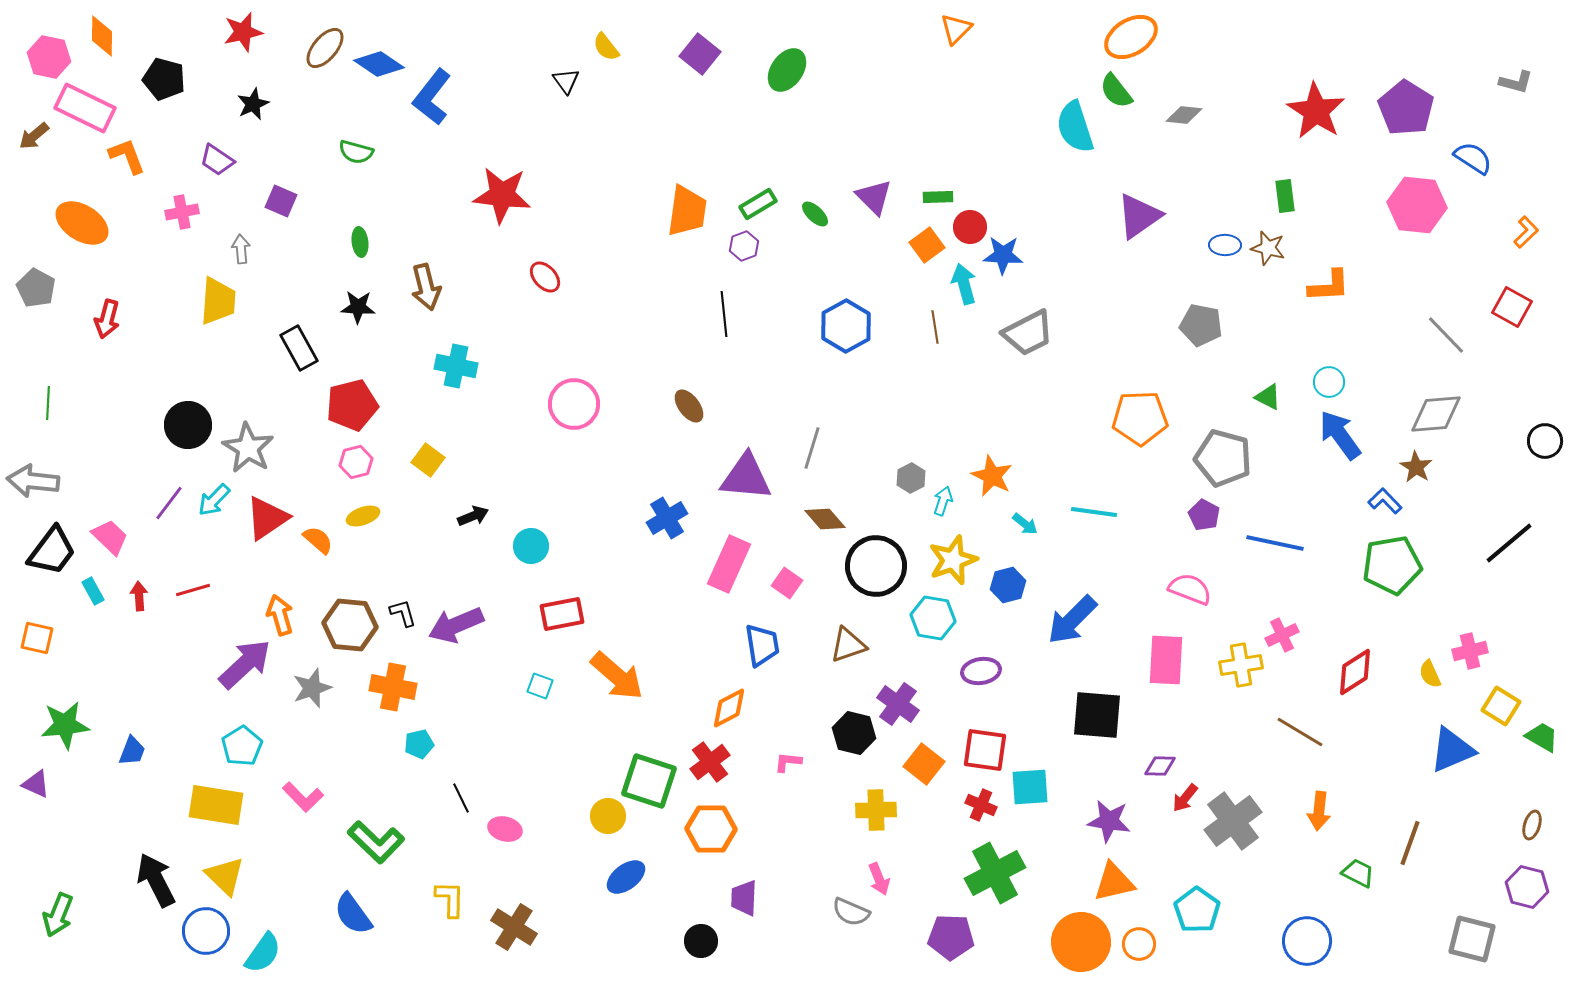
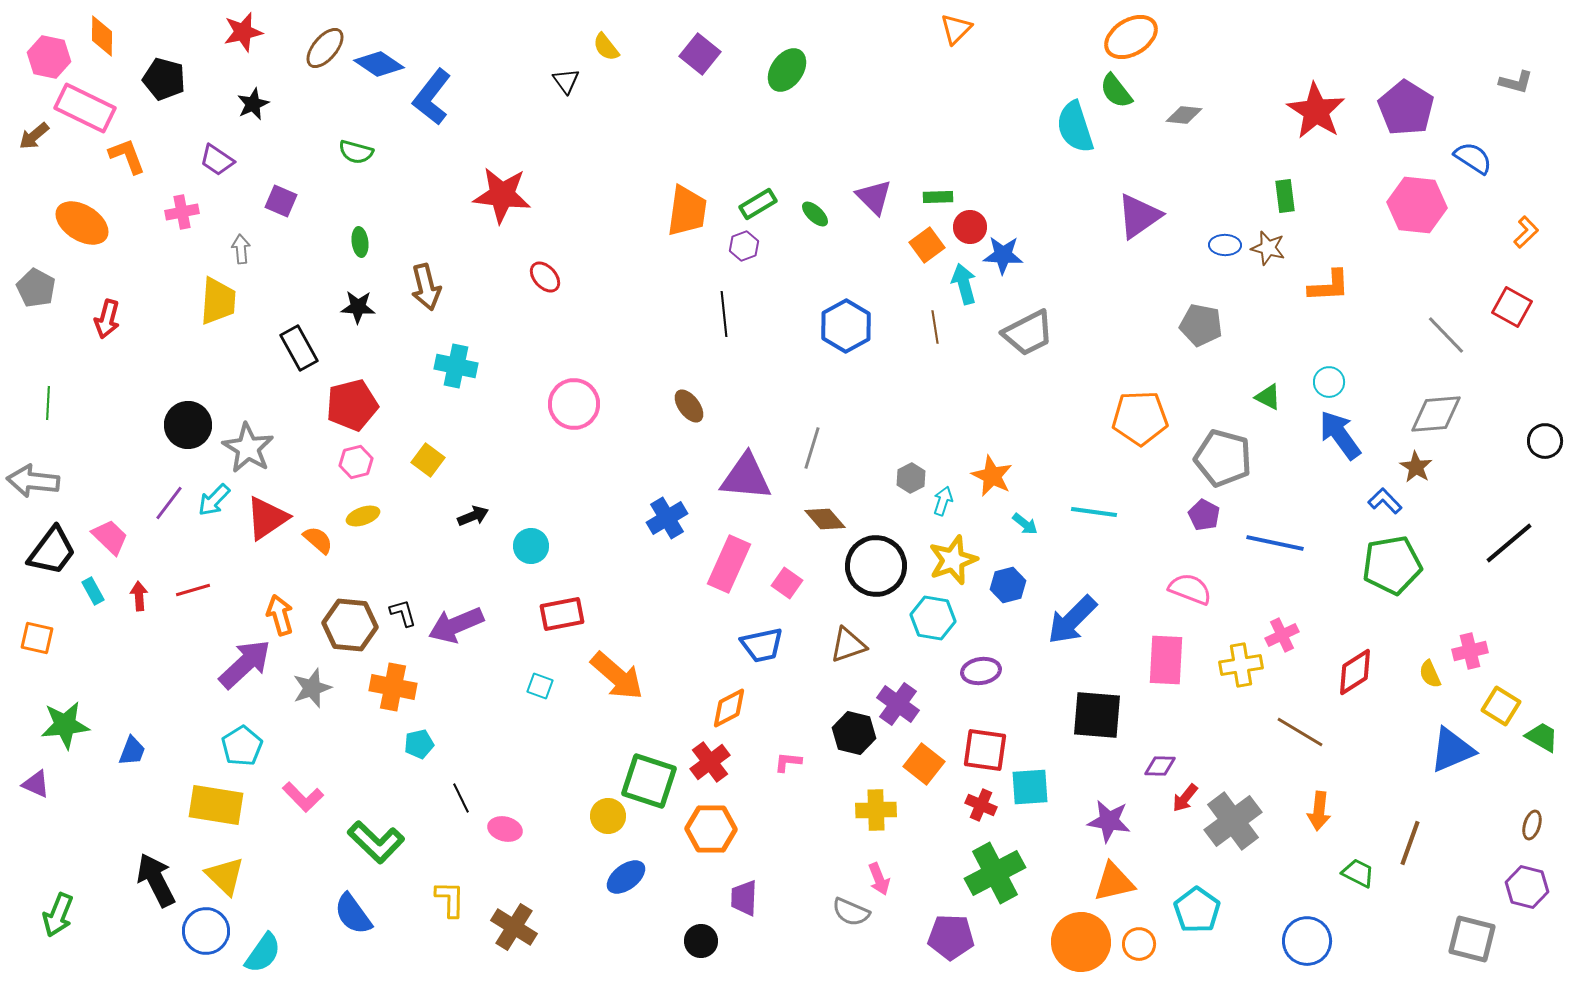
blue trapezoid at (762, 645): rotated 87 degrees clockwise
